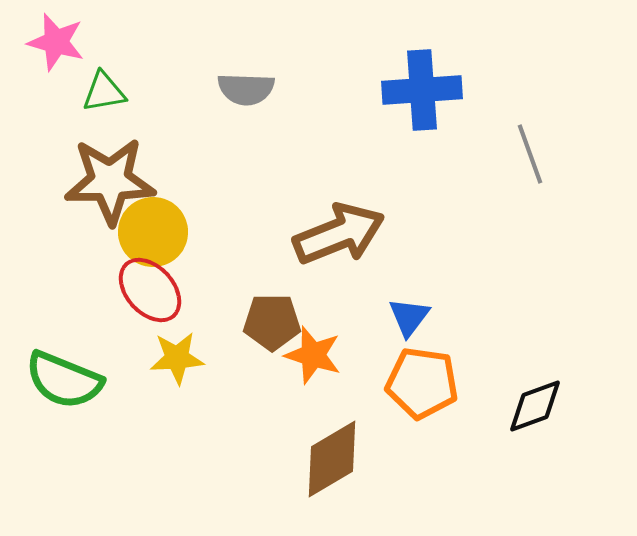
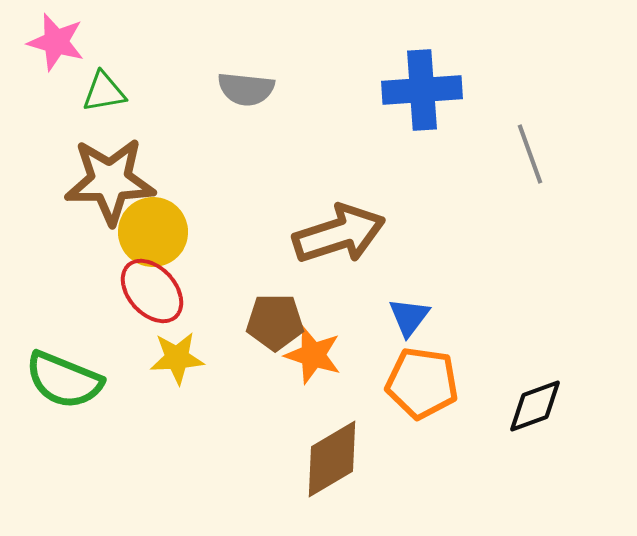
gray semicircle: rotated 4 degrees clockwise
brown arrow: rotated 4 degrees clockwise
red ellipse: moved 2 px right, 1 px down
brown pentagon: moved 3 px right
